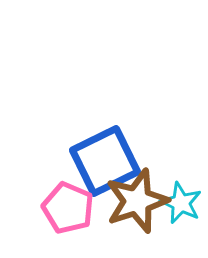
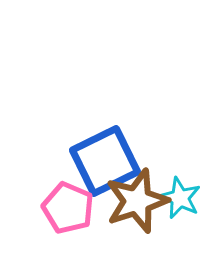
cyan star: moved 1 px left, 5 px up
